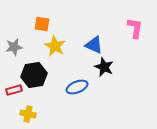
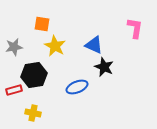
yellow cross: moved 5 px right, 1 px up
